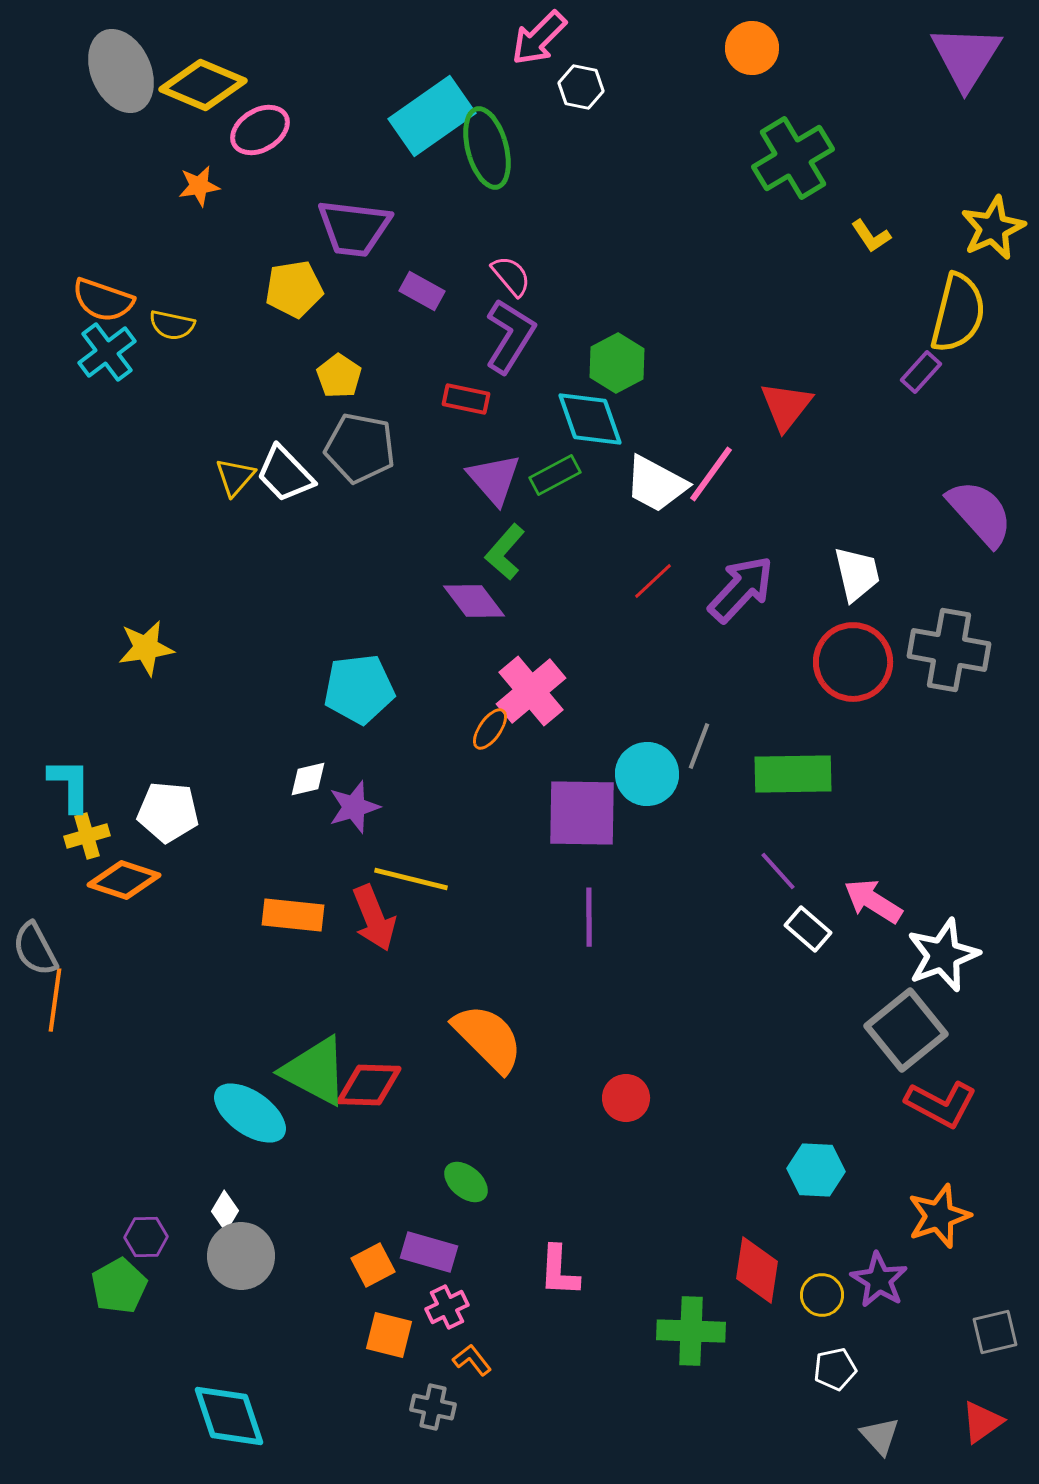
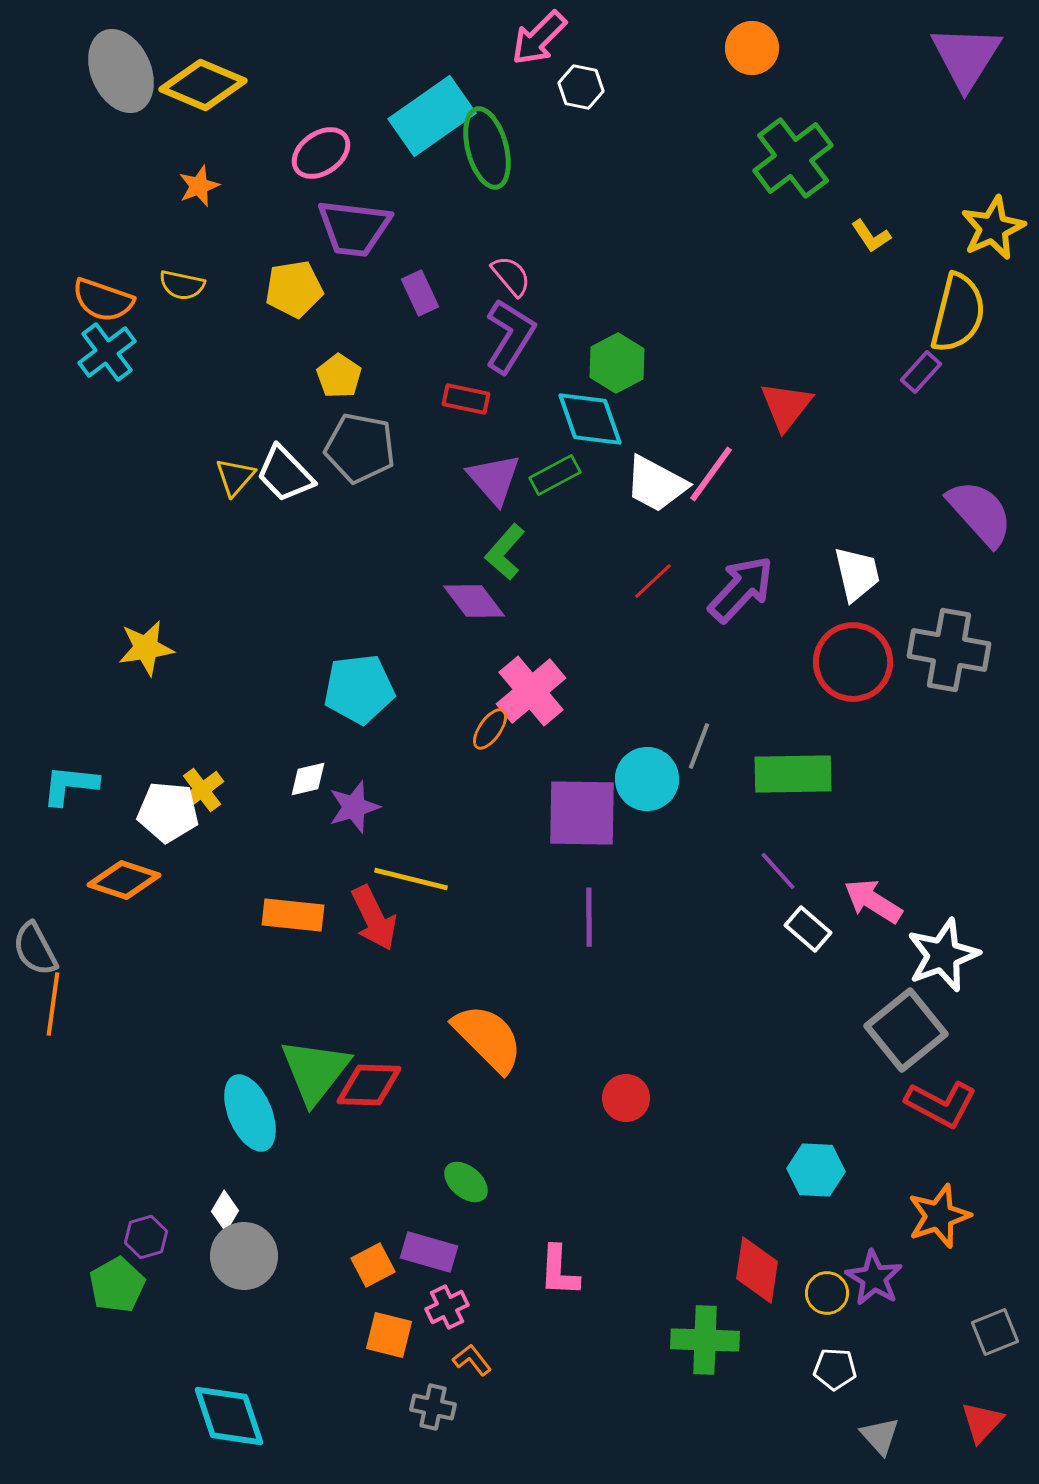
pink ellipse at (260, 130): moved 61 px right, 23 px down; rotated 4 degrees counterclockwise
green cross at (793, 158): rotated 6 degrees counterclockwise
orange star at (199, 186): rotated 12 degrees counterclockwise
purple rectangle at (422, 291): moved 2 px left, 2 px down; rotated 36 degrees clockwise
yellow semicircle at (172, 325): moved 10 px right, 40 px up
cyan circle at (647, 774): moved 5 px down
cyan L-shape at (70, 785): rotated 84 degrees counterclockwise
yellow cross at (87, 836): moved 115 px right, 46 px up; rotated 21 degrees counterclockwise
red arrow at (374, 918): rotated 4 degrees counterclockwise
orange line at (55, 1000): moved 2 px left, 4 px down
green triangle at (315, 1071): rotated 40 degrees clockwise
cyan ellipse at (250, 1113): rotated 32 degrees clockwise
purple hexagon at (146, 1237): rotated 15 degrees counterclockwise
gray circle at (241, 1256): moved 3 px right
purple star at (879, 1280): moved 5 px left, 2 px up
green pentagon at (119, 1286): moved 2 px left, 1 px up
yellow circle at (822, 1295): moved 5 px right, 2 px up
green cross at (691, 1331): moved 14 px right, 9 px down
gray square at (995, 1332): rotated 9 degrees counterclockwise
white pentagon at (835, 1369): rotated 15 degrees clockwise
red triangle at (982, 1422): rotated 12 degrees counterclockwise
